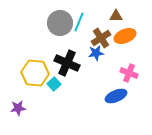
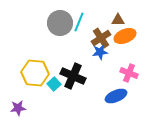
brown triangle: moved 2 px right, 4 px down
blue star: moved 4 px right, 1 px up
black cross: moved 6 px right, 13 px down
